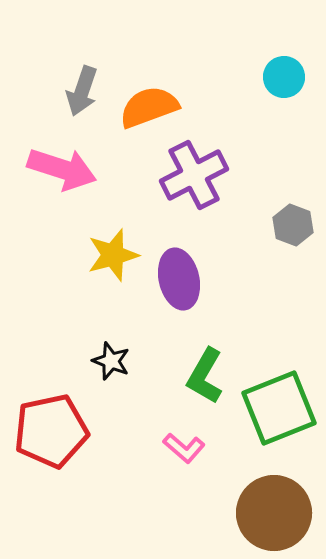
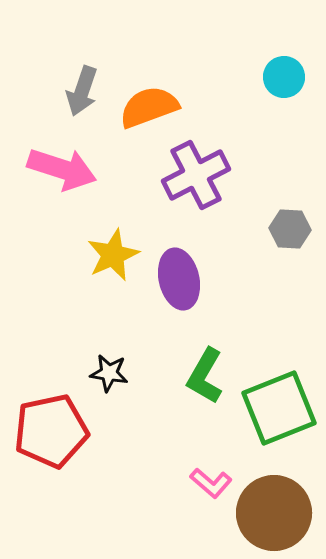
purple cross: moved 2 px right
gray hexagon: moved 3 px left, 4 px down; rotated 18 degrees counterclockwise
yellow star: rotated 8 degrees counterclockwise
black star: moved 2 px left, 12 px down; rotated 12 degrees counterclockwise
pink L-shape: moved 27 px right, 35 px down
